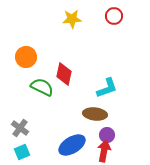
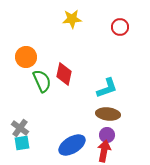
red circle: moved 6 px right, 11 px down
green semicircle: moved 6 px up; rotated 40 degrees clockwise
brown ellipse: moved 13 px right
cyan square: moved 9 px up; rotated 14 degrees clockwise
